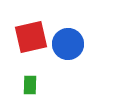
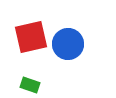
green rectangle: rotated 72 degrees counterclockwise
